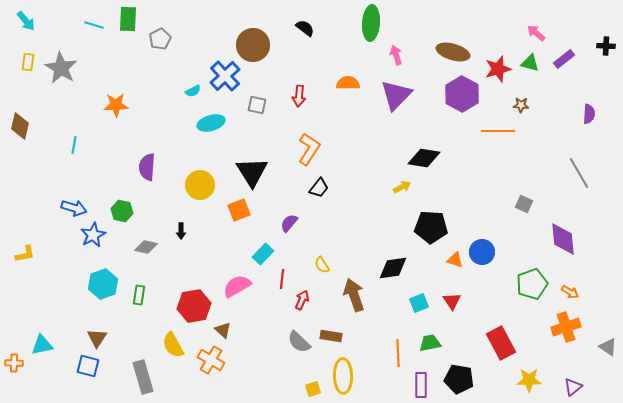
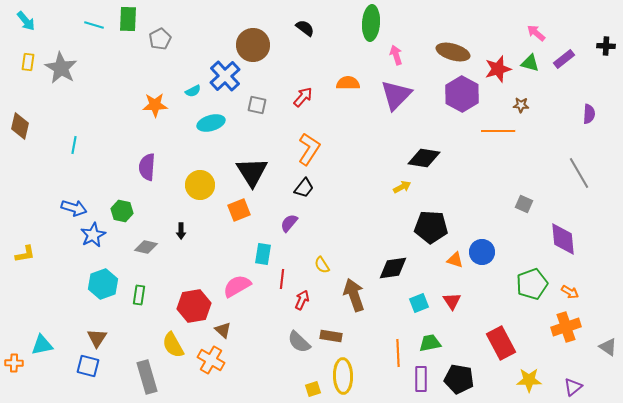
red arrow at (299, 96): moved 4 px right, 1 px down; rotated 145 degrees counterclockwise
orange star at (116, 105): moved 39 px right
black trapezoid at (319, 188): moved 15 px left
cyan rectangle at (263, 254): rotated 35 degrees counterclockwise
gray rectangle at (143, 377): moved 4 px right
purple rectangle at (421, 385): moved 6 px up
